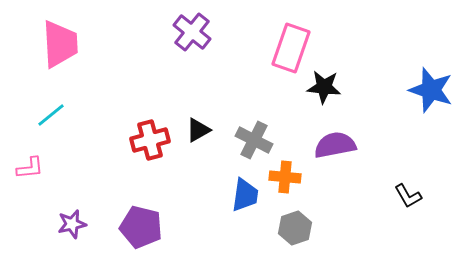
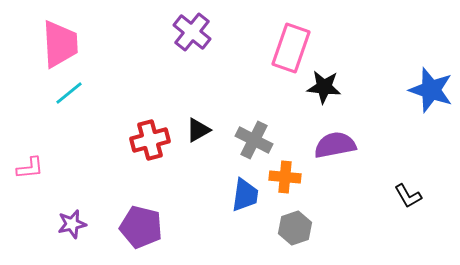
cyan line: moved 18 px right, 22 px up
